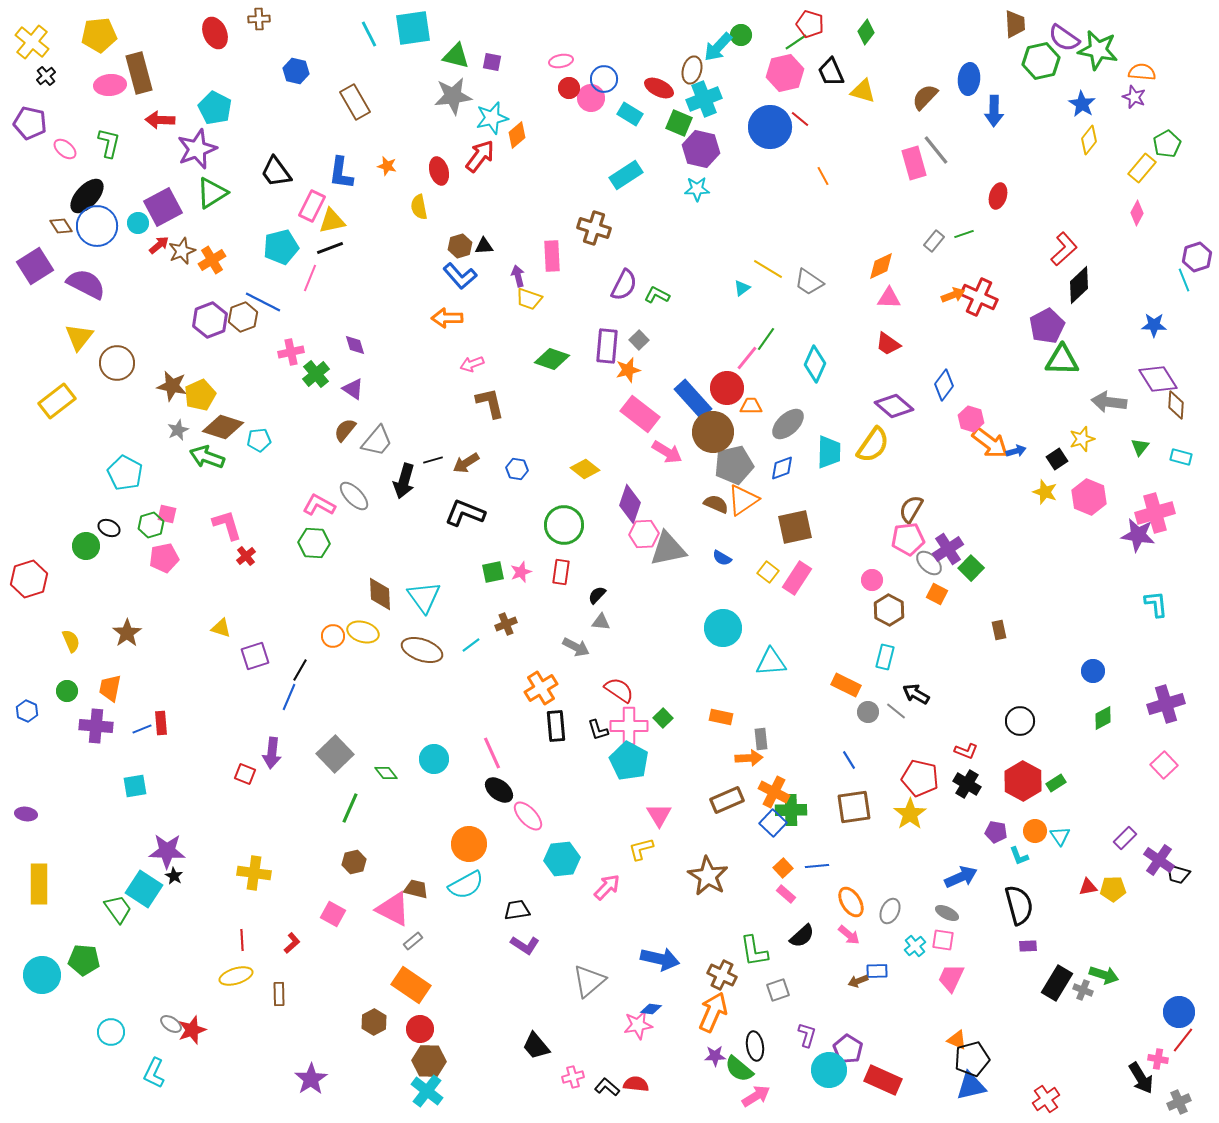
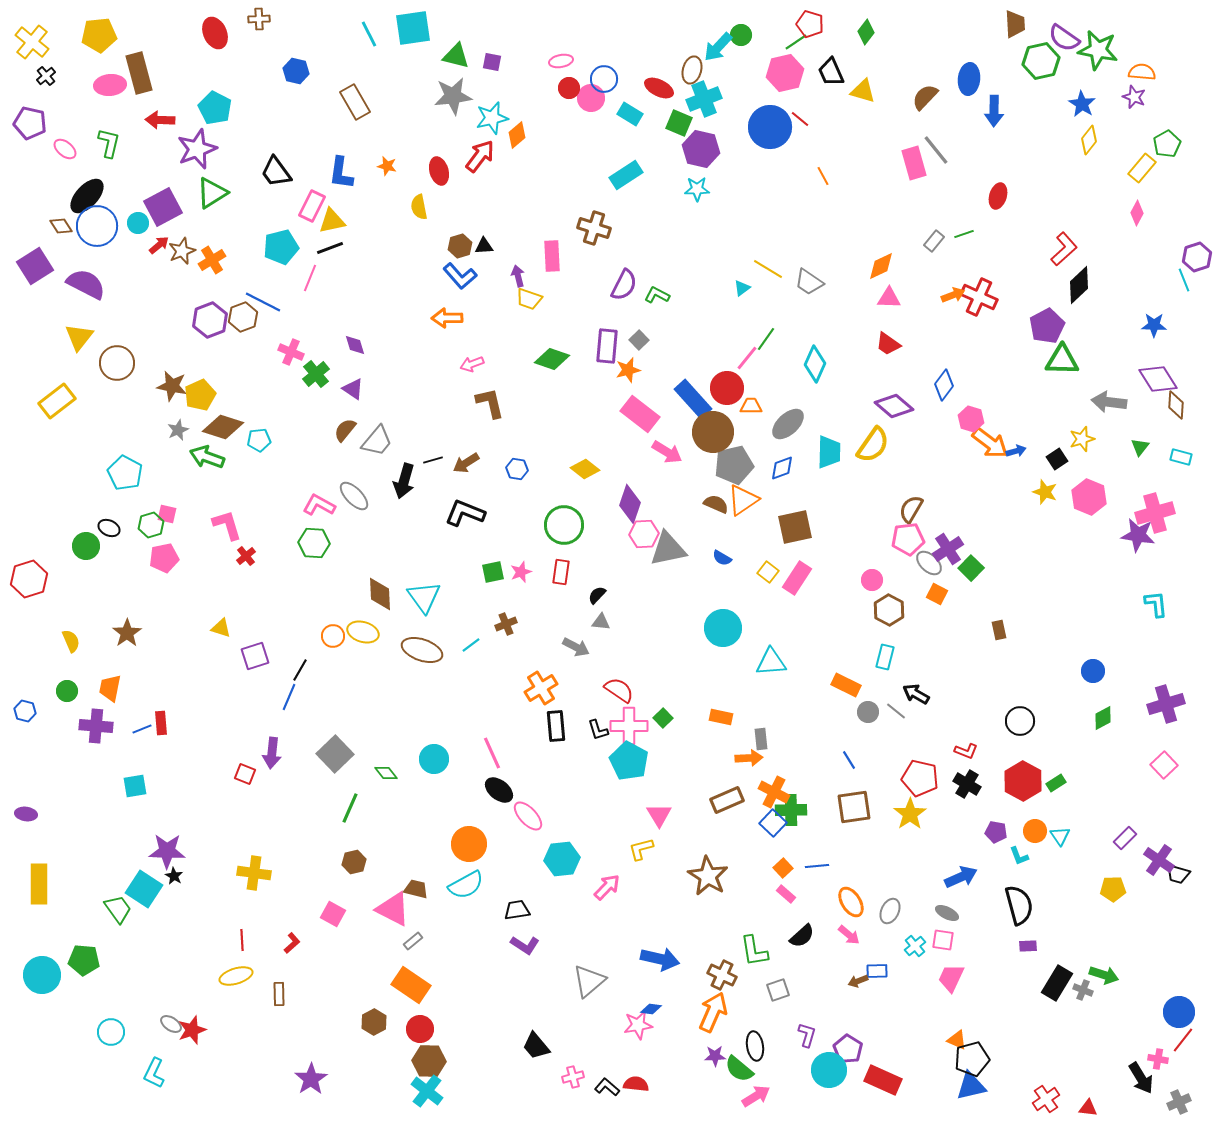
pink cross at (291, 352): rotated 35 degrees clockwise
blue hexagon at (27, 711): moved 2 px left; rotated 10 degrees counterclockwise
red triangle at (1088, 887): moved 221 px down; rotated 18 degrees clockwise
